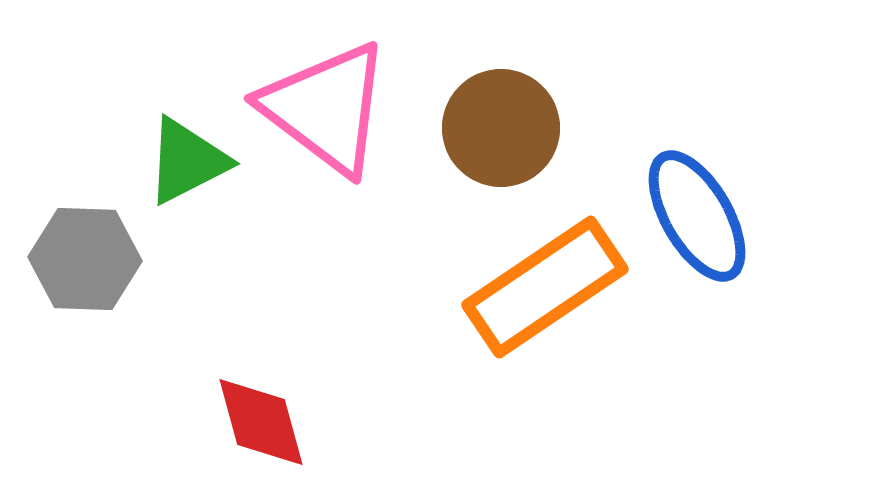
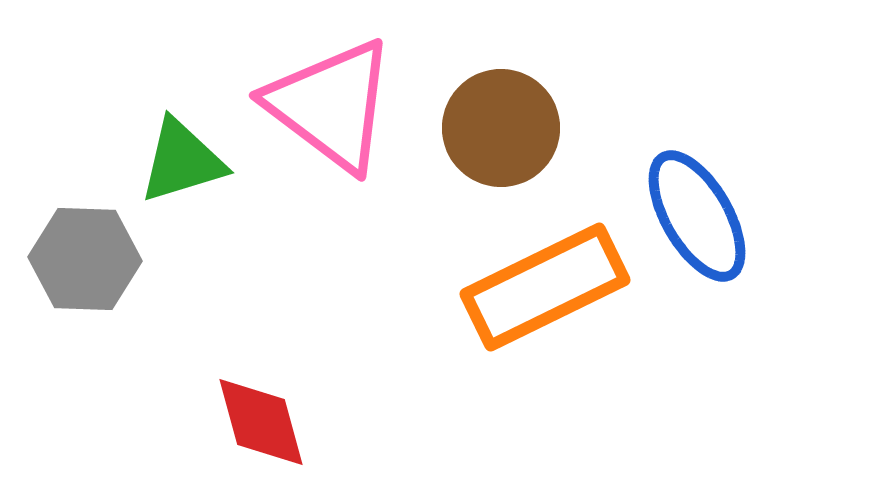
pink triangle: moved 5 px right, 3 px up
green triangle: moved 5 px left; rotated 10 degrees clockwise
orange rectangle: rotated 8 degrees clockwise
